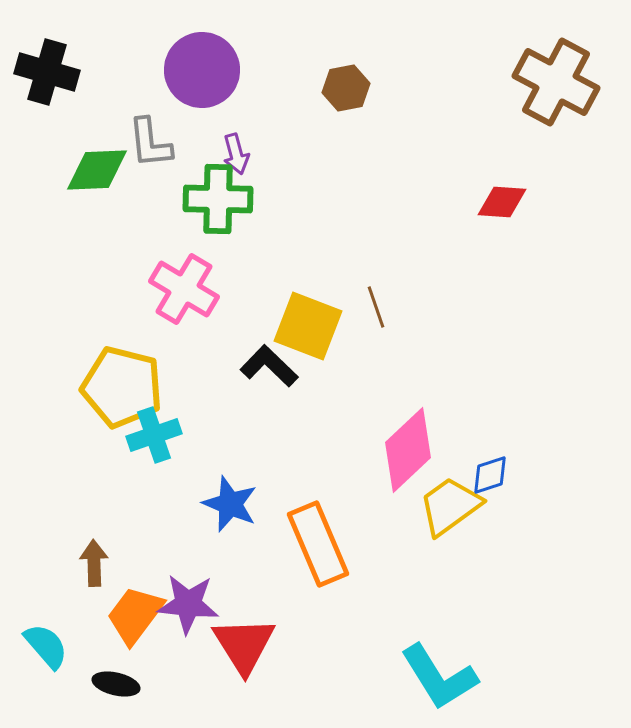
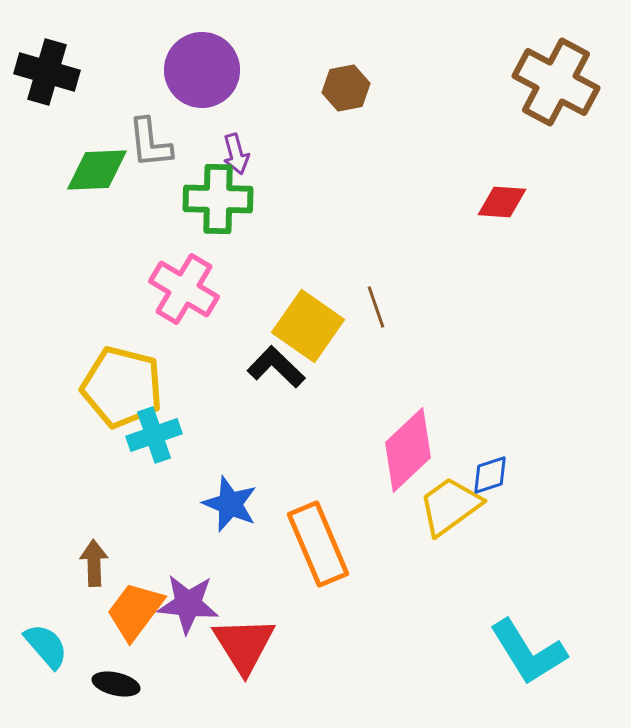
yellow square: rotated 14 degrees clockwise
black L-shape: moved 7 px right, 1 px down
orange trapezoid: moved 4 px up
cyan L-shape: moved 89 px right, 25 px up
